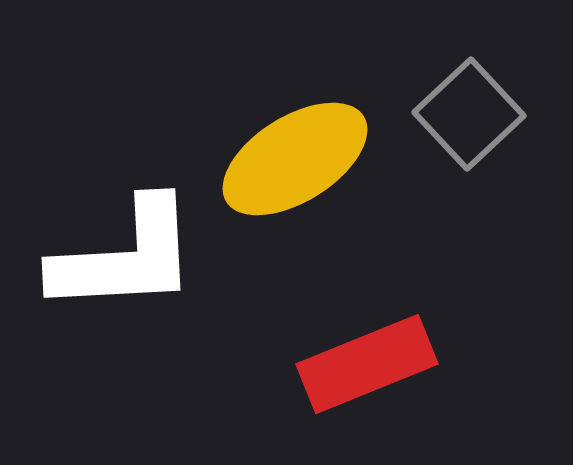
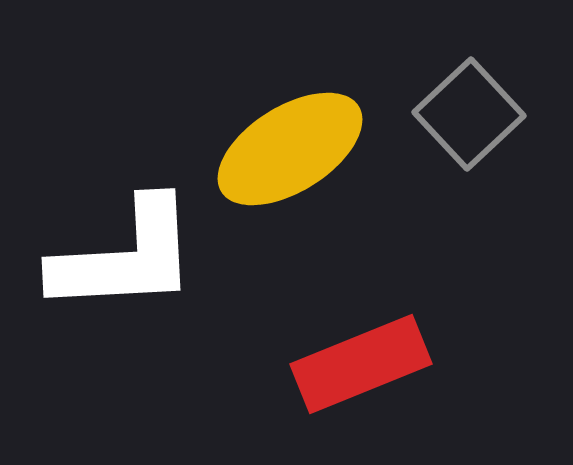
yellow ellipse: moved 5 px left, 10 px up
red rectangle: moved 6 px left
